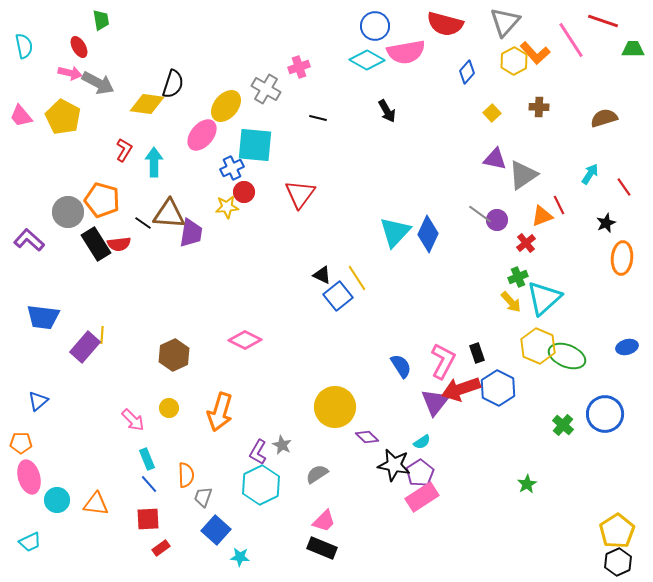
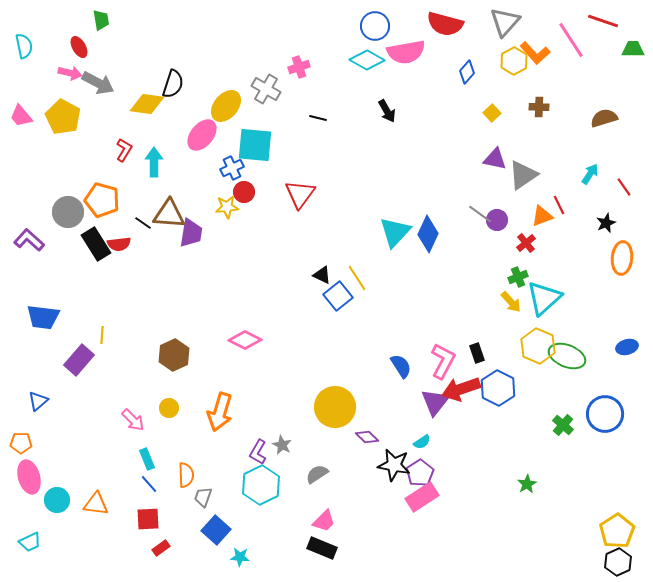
purple rectangle at (85, 347): moved 6 px left, 13 px down
